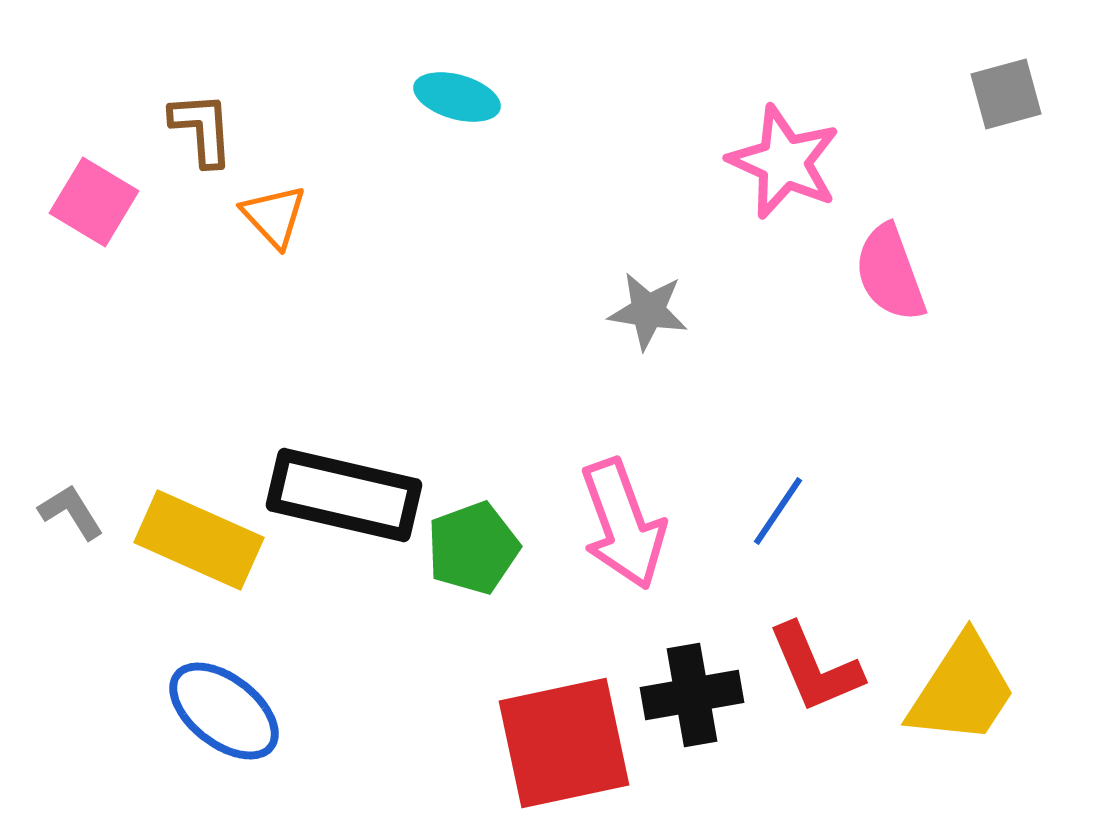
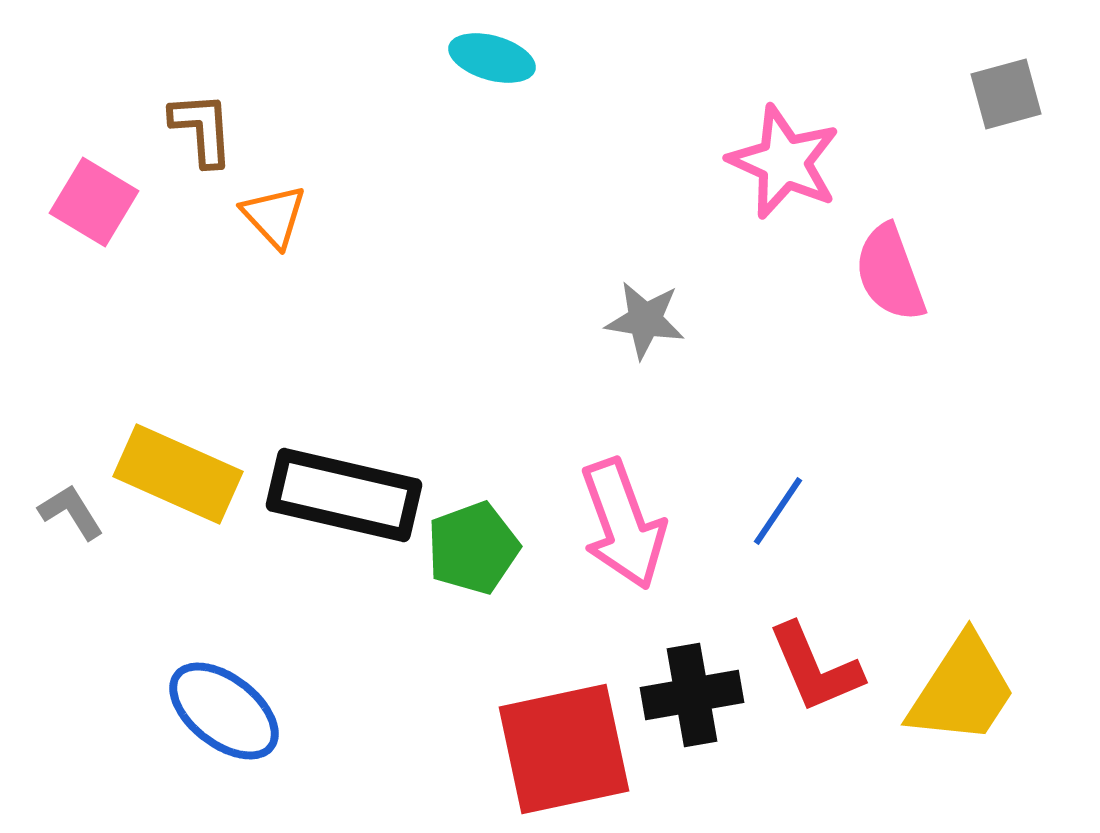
cyan ellipse: moved 35 px right, 39 px up
gray star: moved 3 px left, 9 px down
yellow rectangle: moved 21 px left, 66 px up
red square: moved 6 px down
